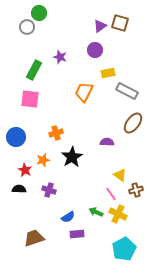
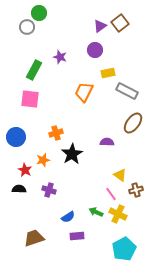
brown square: rotated 36 degrees clockwise
black star: moved 3 px up
purple rectangle: moved 2 px down
